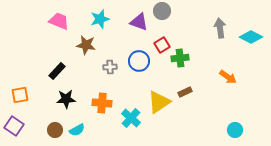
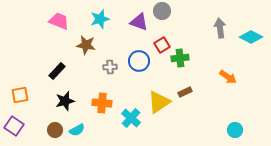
black star: moved 1 px left, 2 px down; rotated 12 degrees counterclockwise
